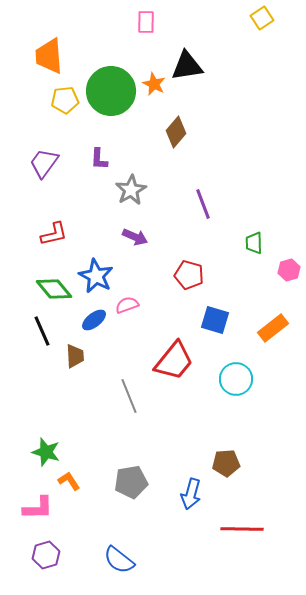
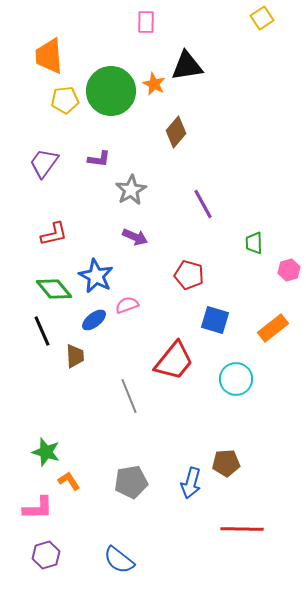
purple L-shape: rotated 85 degrees counterclockwise
purple line: rotated 8 degrees counterclockwise
blue arrow: moved 11 px up
